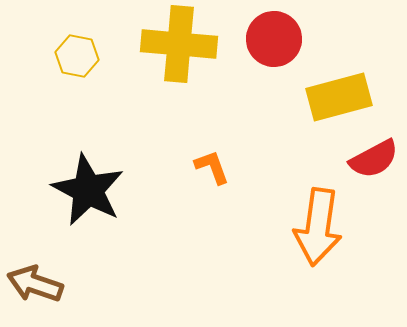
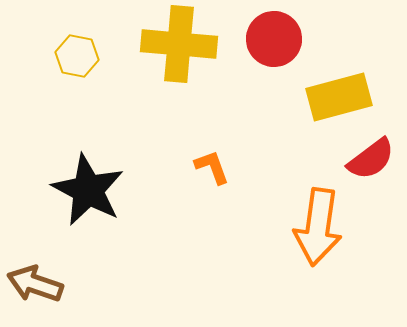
red semicircle: moved 3 px left; rotated 9 degrees counterclockwise
